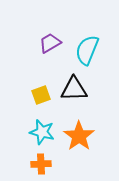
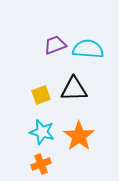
purple trapezoid: moved 5 px right, 2 px down; rotated 10 degrees clockwise
cyan semicircle: moved 1 px right, 1 px up; rotated 72 degrees clockwise
orange cross: rotated 18 degrees counterclockwise
